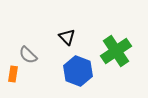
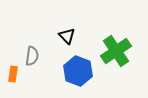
black triangle: moved 1 px up
gray semicircle: moved 4 px right, 1 px down; rotated 126 degrees counterclockwise
